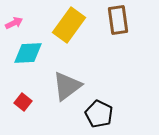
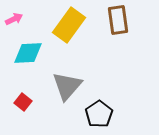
pink arrow: moved 4 px up
gray triangle: rotated 12 degrees counterclockwise
black pentagon: rotated 12 degrees clockwise
